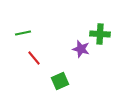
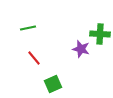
green line: moved 5 px right, 5 px up
green square: moved 7 px left, 3 px down
